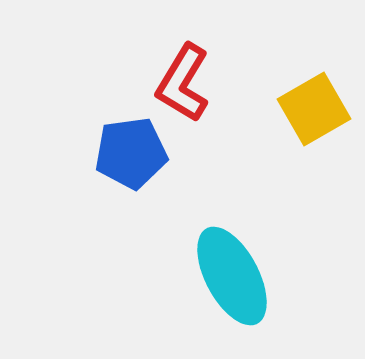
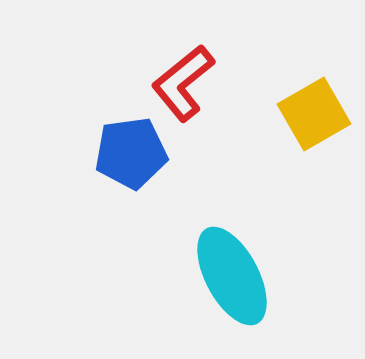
red L-shape: rotated 20 degrees clockwise
yellow square: moved 5 px down
